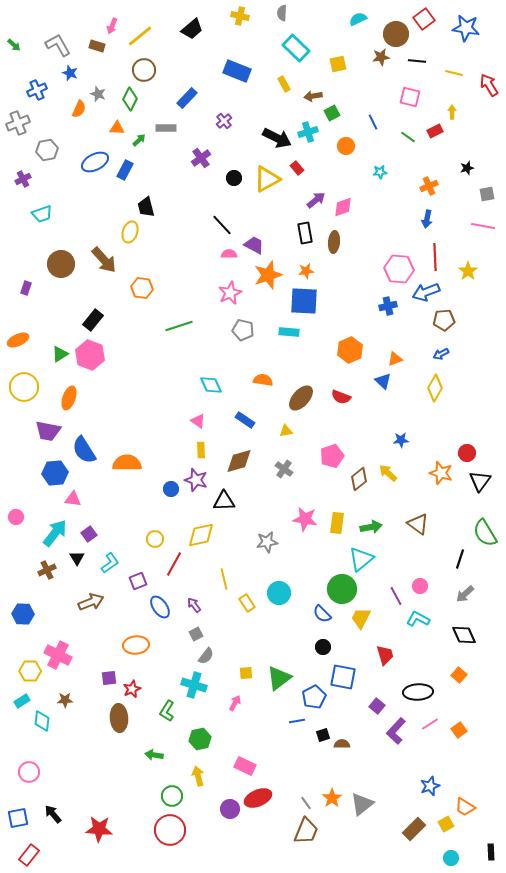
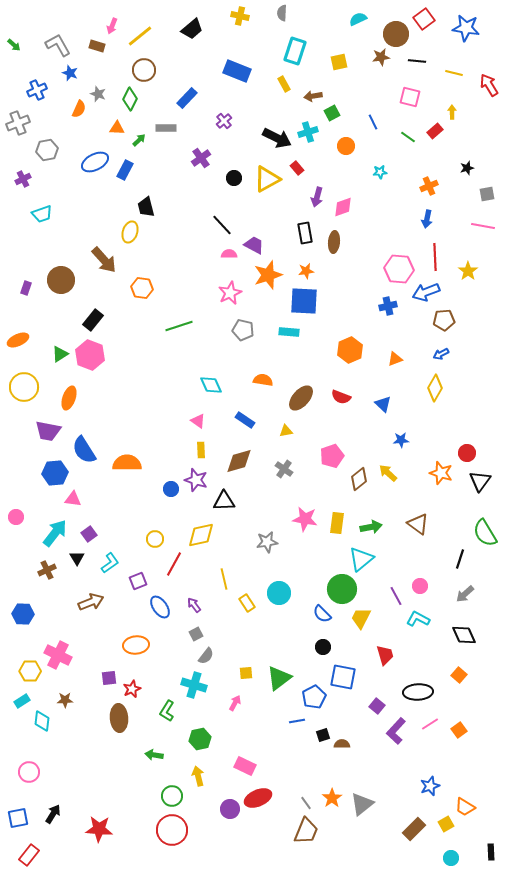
cyan rectangle at (296, 48): moved 1 px left, 3 px down; rotated 64 degrees clockwise
yellow square at (338, 64): moved 1 px right, 2 px up
red rectangle at (435, 131): rotated 14 degrees counterclockwise
purple arrow at (316, 200): moved 1 px right, 3 px up; rotated 144 degrees clockwise
brown circle at (61, 264): moved 16 px down
blue triangle at (383, 381): moved 23 px down
black arrow at (53, 814): rotated 72 degrees clockwise
red circle at (170, 830): moved 2 px right
